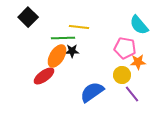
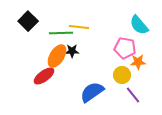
black square: moved 4 px down
green line: moved 2 px left, 5 px up
purple line: moved 1 px right, 1 px down
